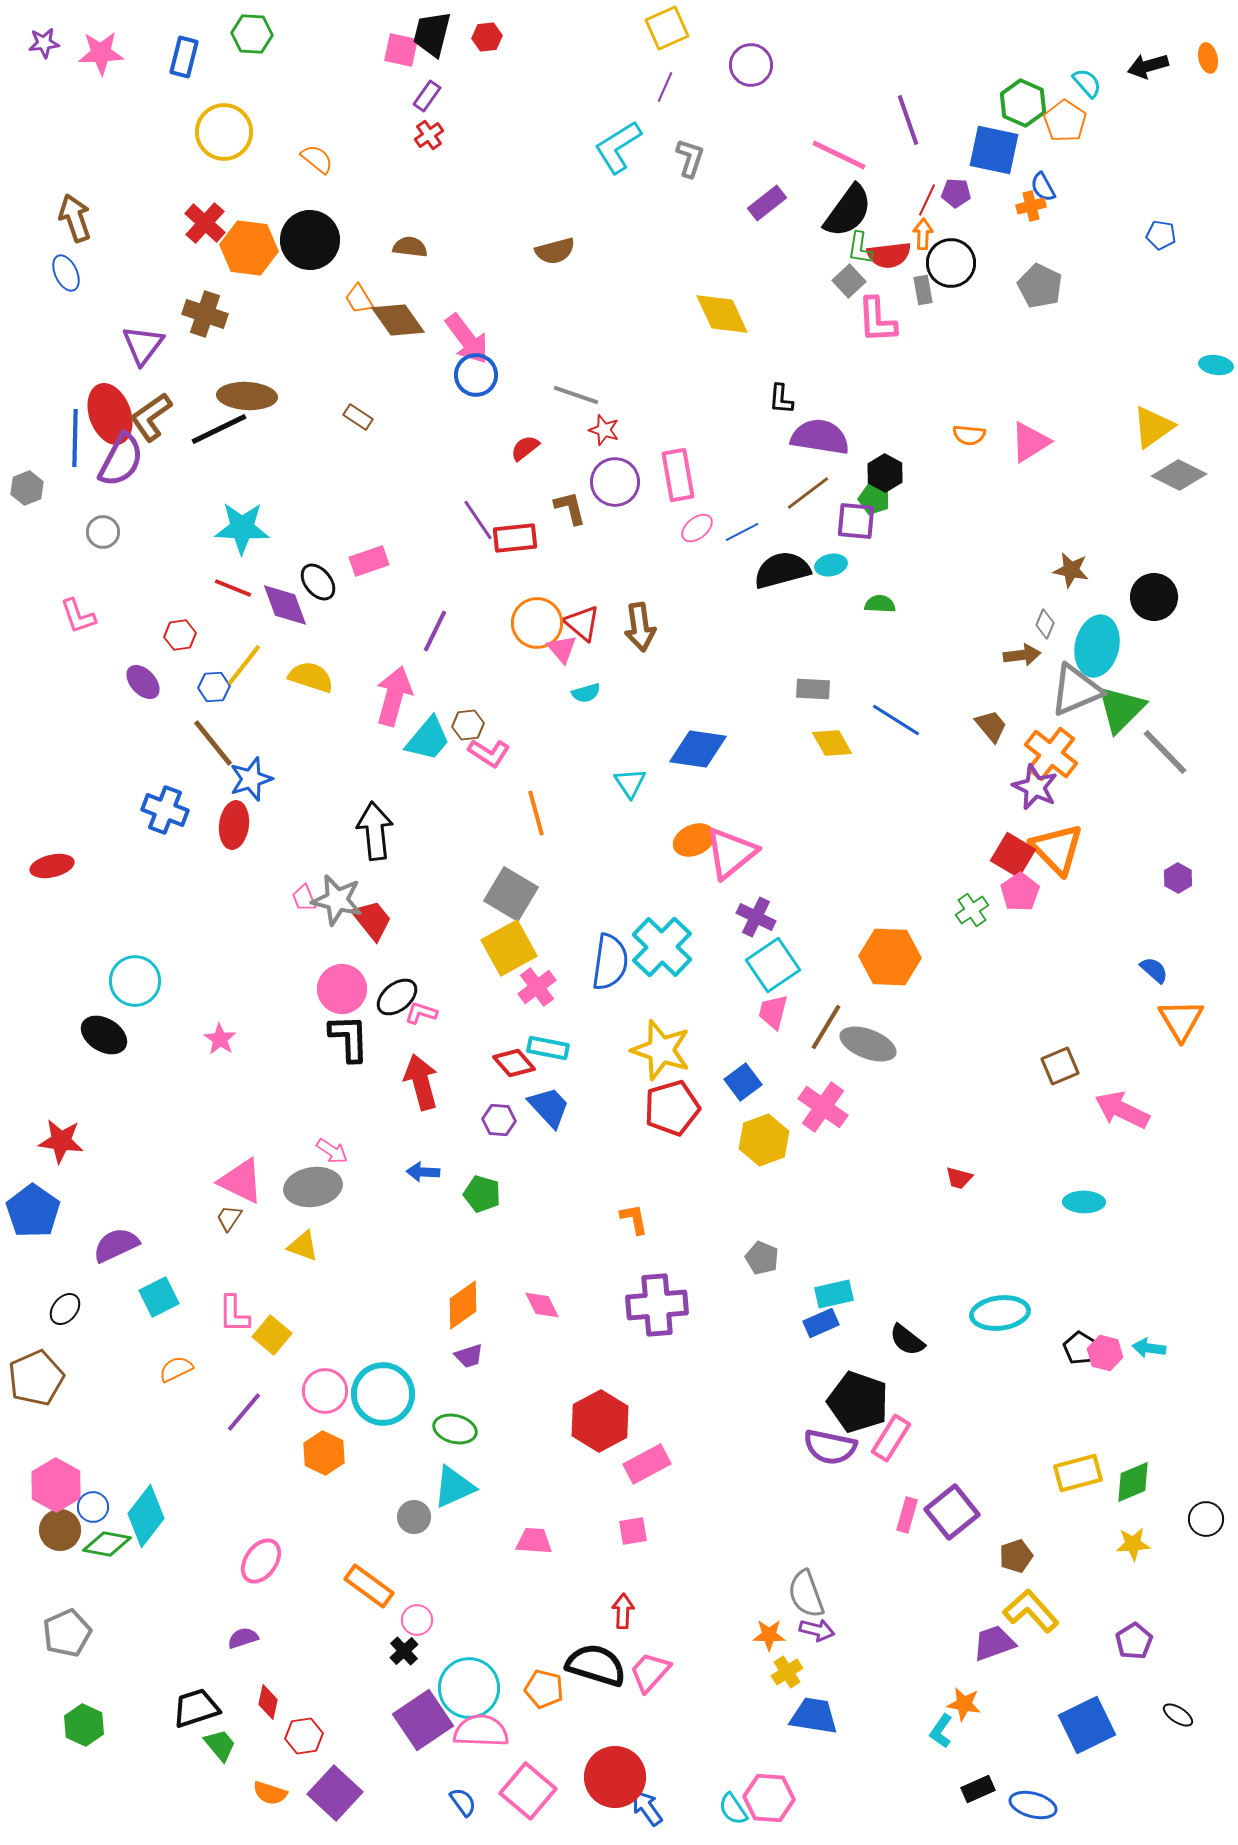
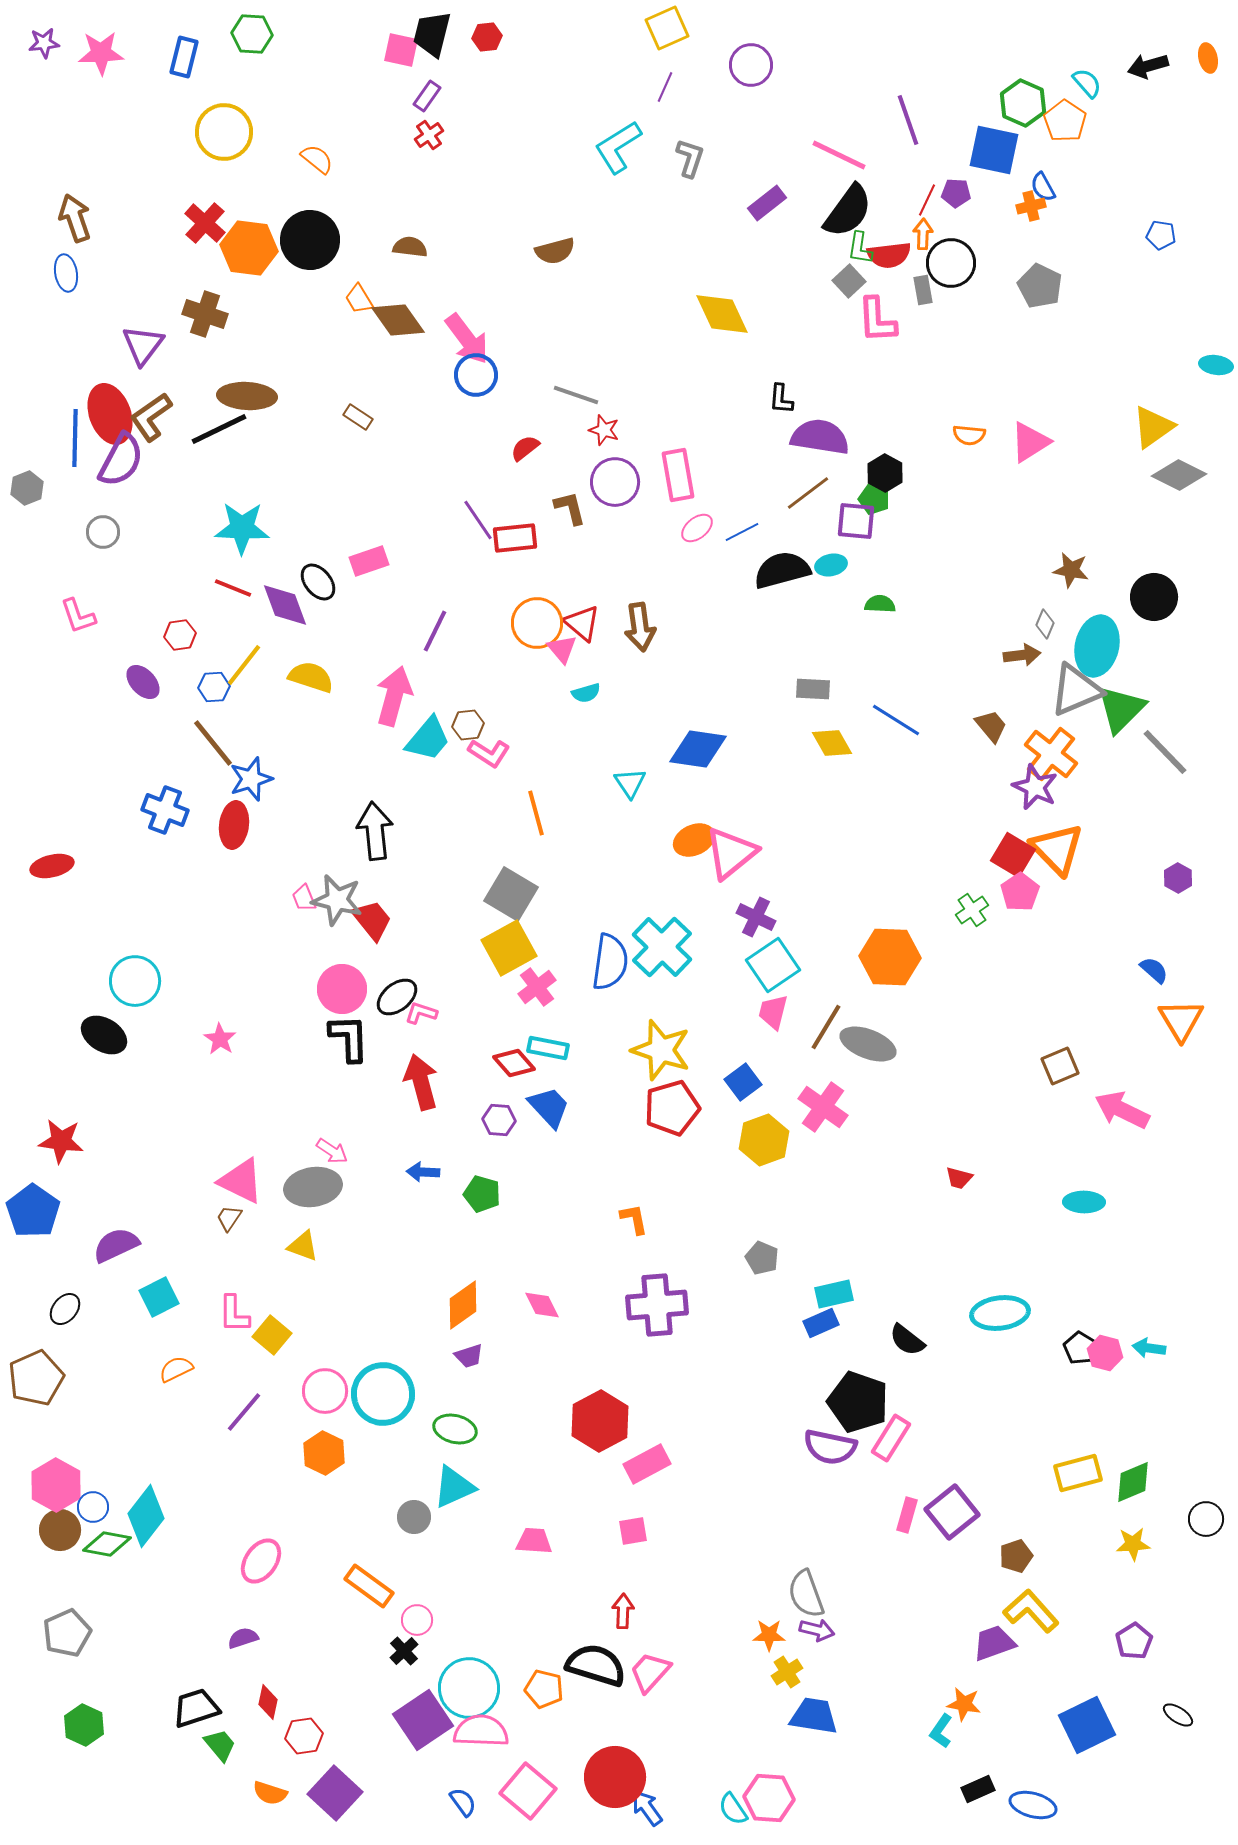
blue ellipse at (66, 273): rotated 15 degrees clockwise
